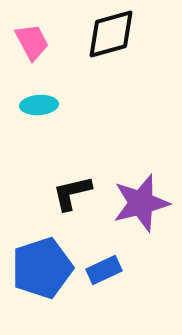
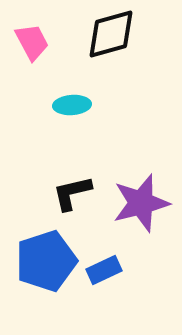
cyan ellipse: moved 33 px right
blue pentagon: moved 4 px right, 7 px up
